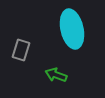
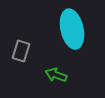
gray rectangle: moved 1 px down
